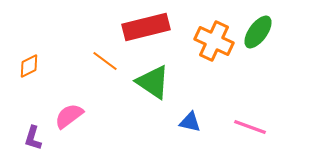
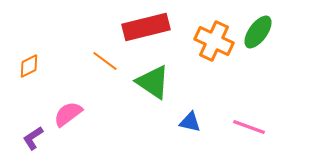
pink semicircle: moved 1 px left, 2 px up
pink line: moved 1 px left
purple L-shape: rotated 40 degrees clockwise
